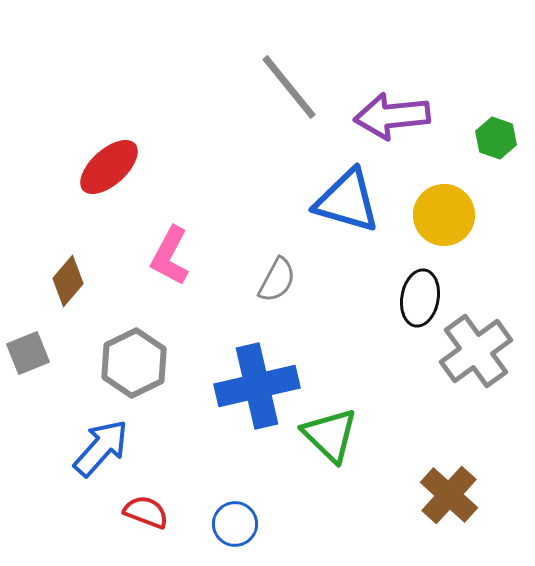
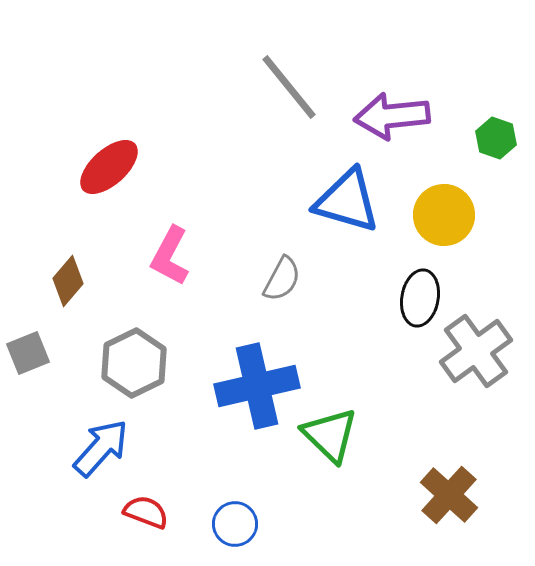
gray semicircle: moved 5 px right, 1 px up
